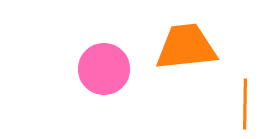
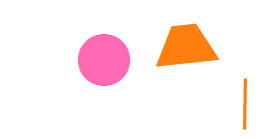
pink circle: moved 9 px up
